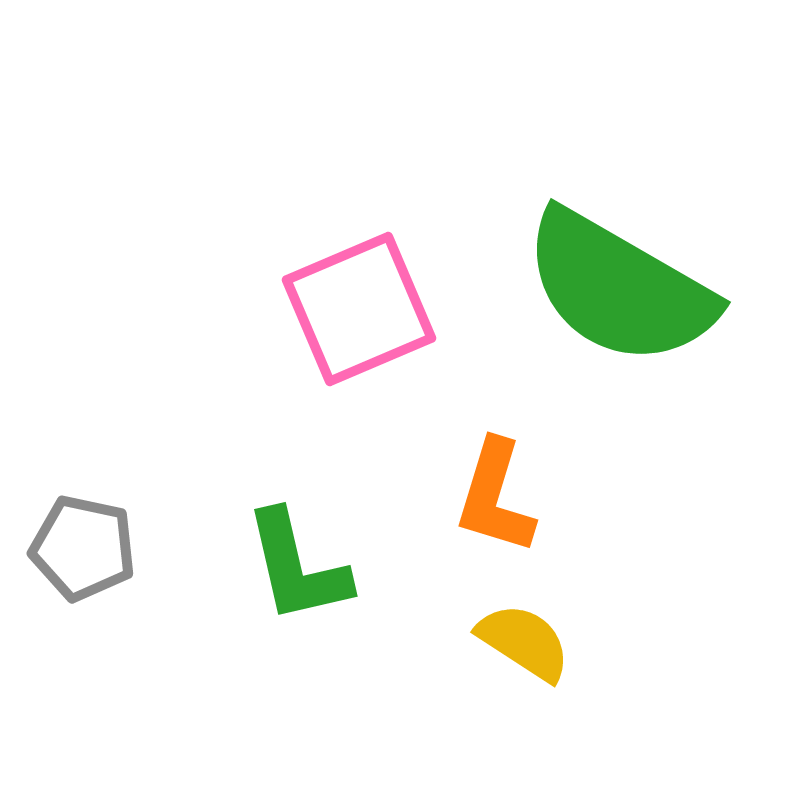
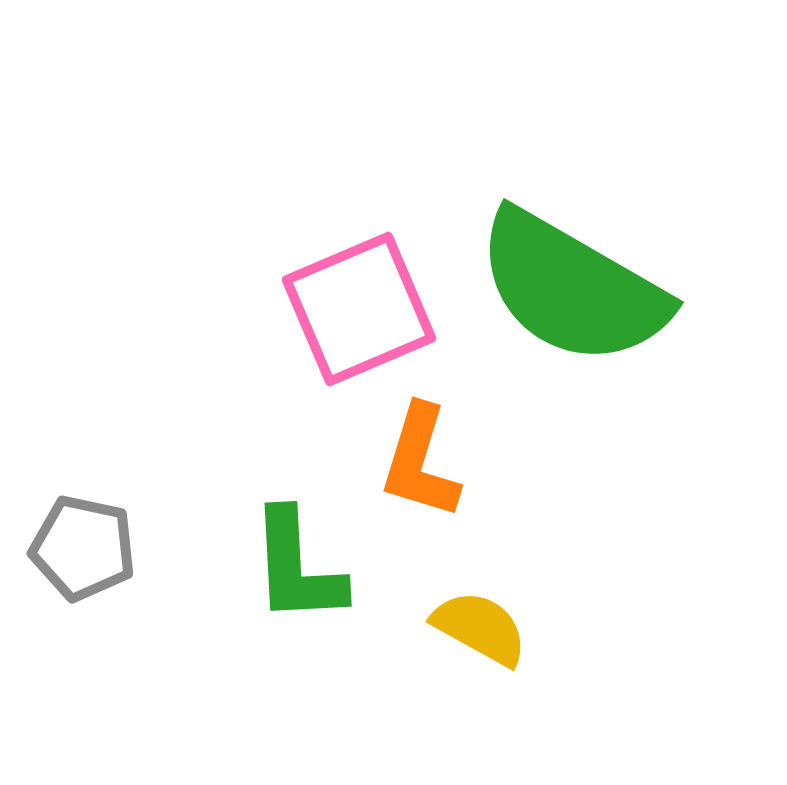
green semicircle: moved 47 px left
orange L-shape: moved 75 px left, 35 px up
green L-shape: rotated 10 degrees clockwise
yellow semicircle: moved 44 px left, 14 px up; rotated 4 degrees counterclockwise
